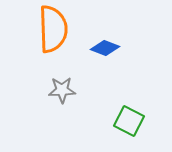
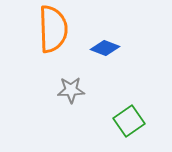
gray star: moved 9 px right
green square: rotated 28 degrees clockwise
